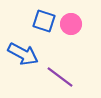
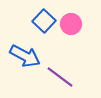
blue square: rotated 25 degrees clockwise
blue arrow: moved 2 px right, 2 px down
